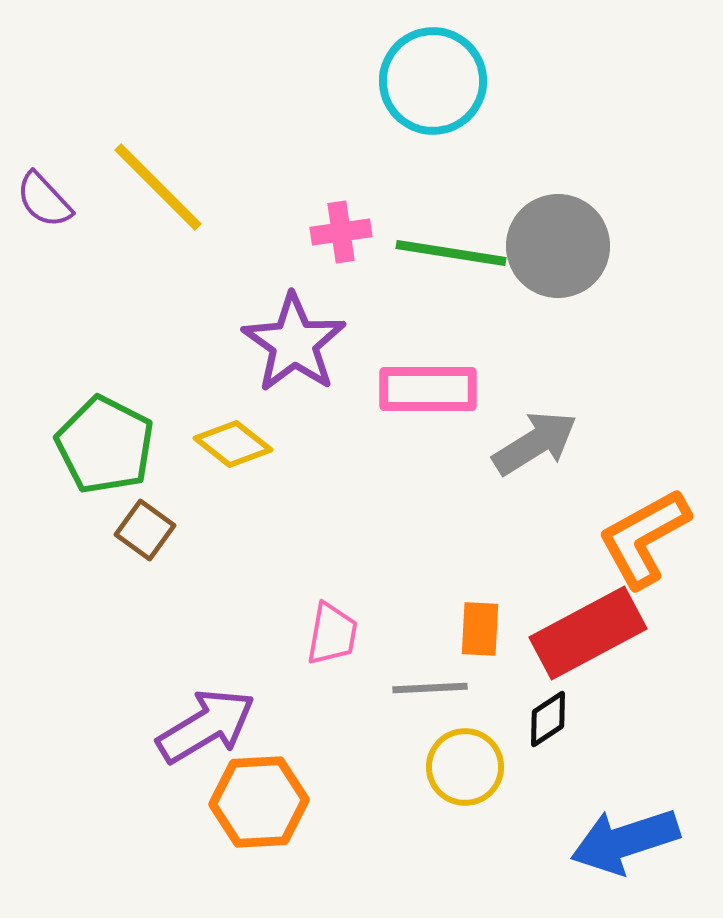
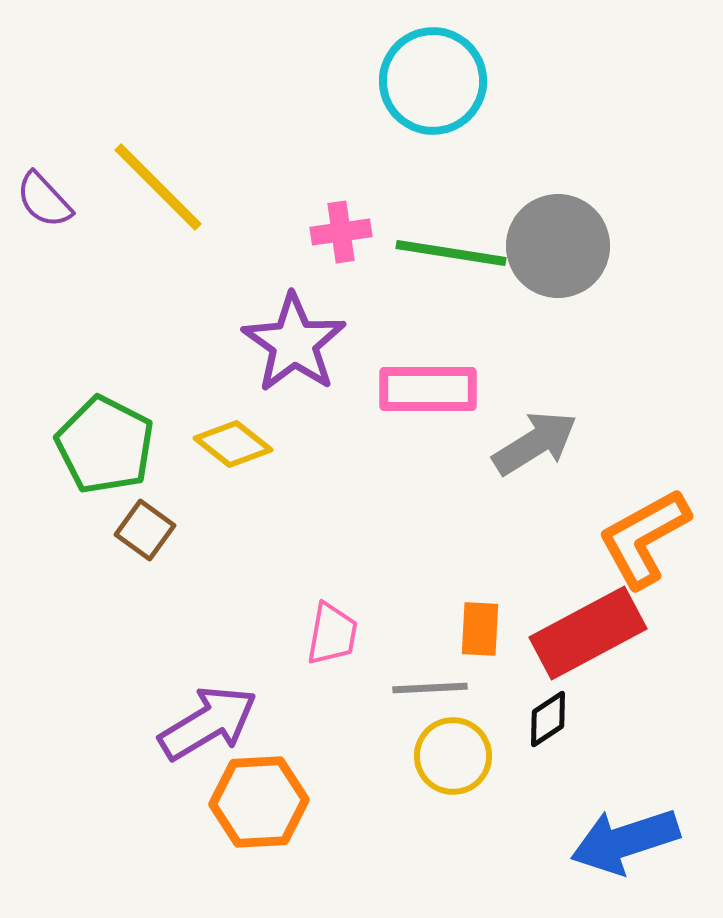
purple arrow: moved 2 px right, 3 px up
yellow circle: moved 12 px left, 11 px up
